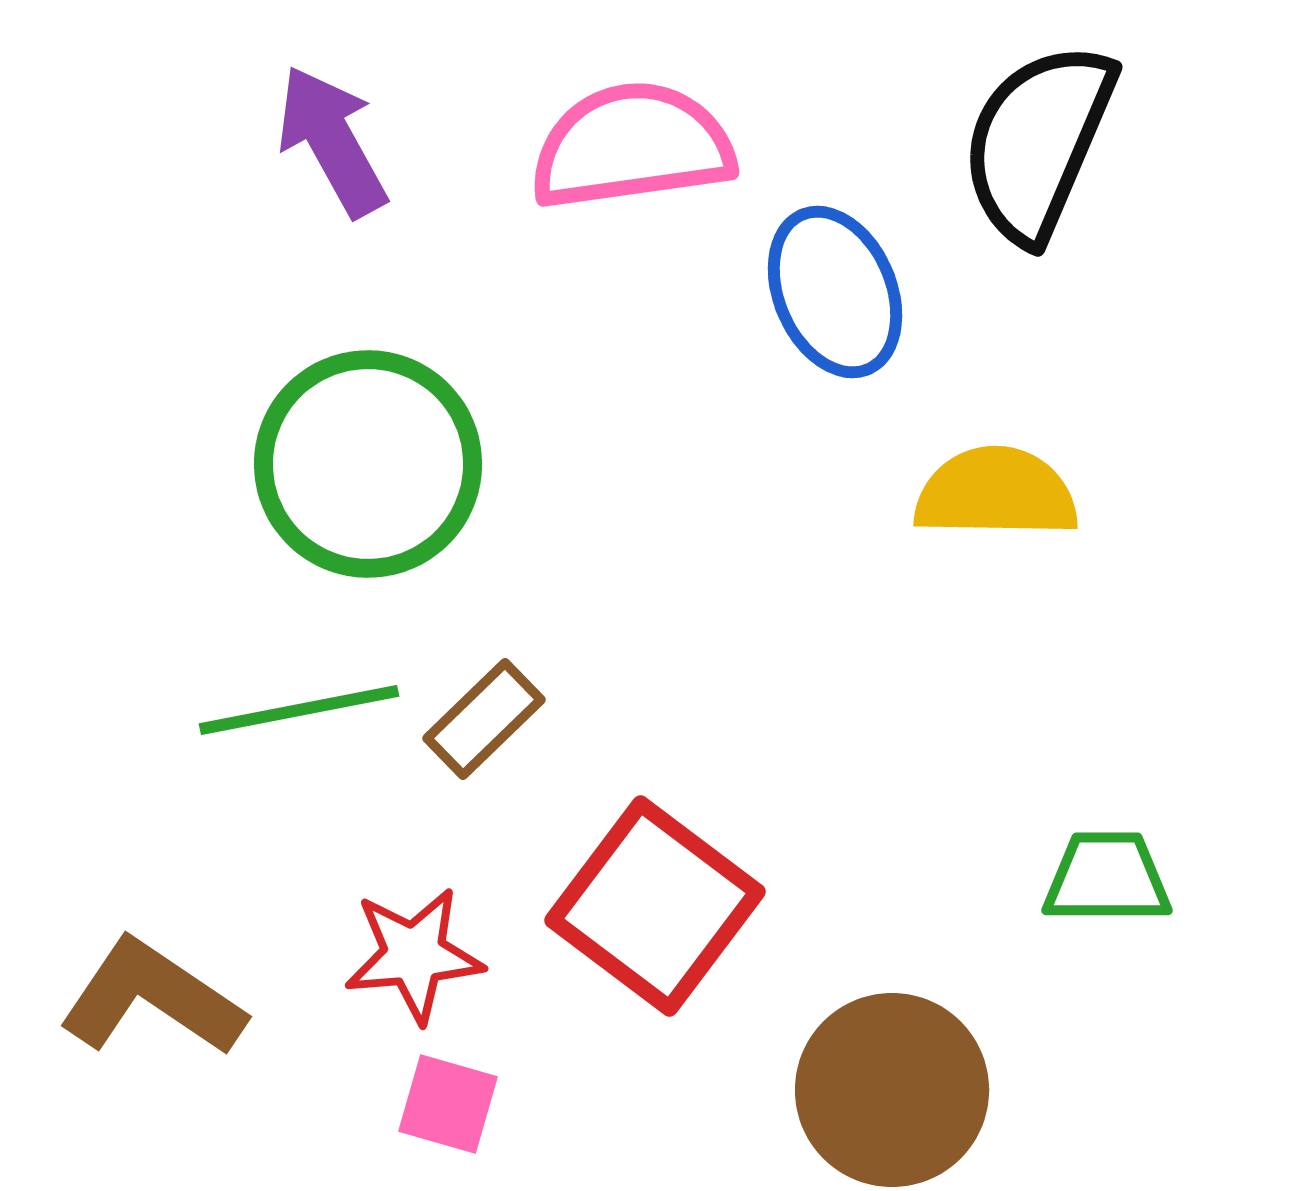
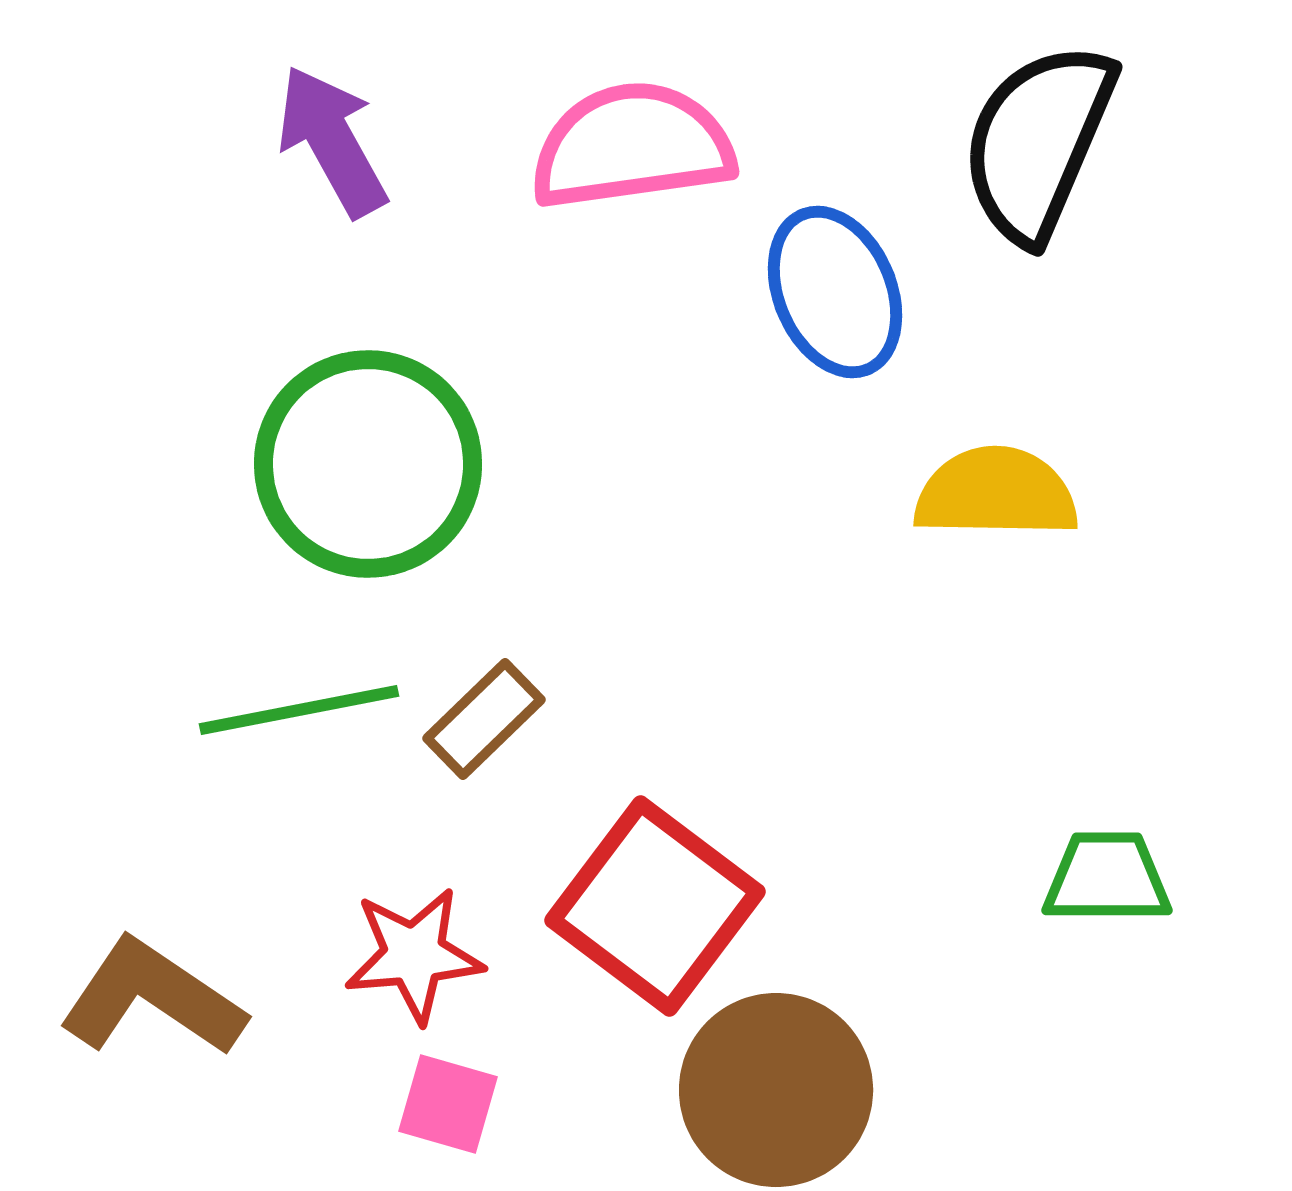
brown circle: moved 116 px left
